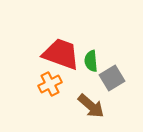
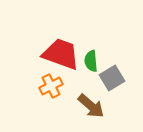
orange cross: moved 1 px right, 2 px down
